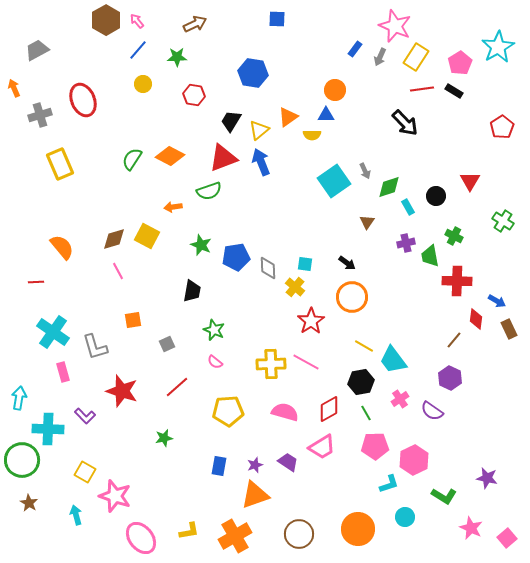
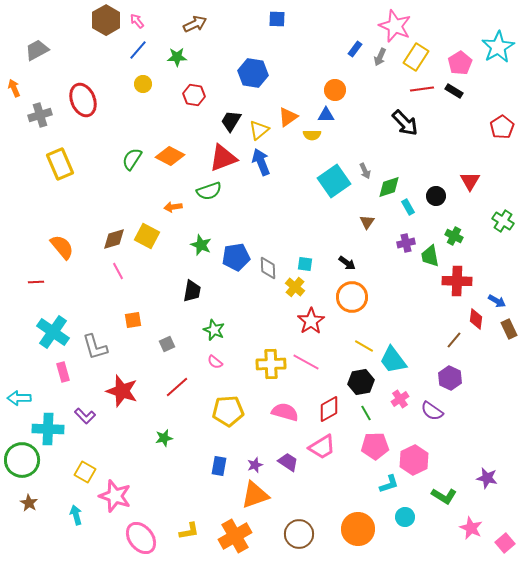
cyan arrow at (19, 398): rotated 100 degrees counterclockwise
pink square at (507, 538): moved 2 px left, 5 px down
